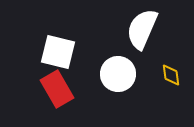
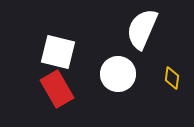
yellow diamond: moved 1 px right, 3 px down; rotated 15 degrees clockwise
